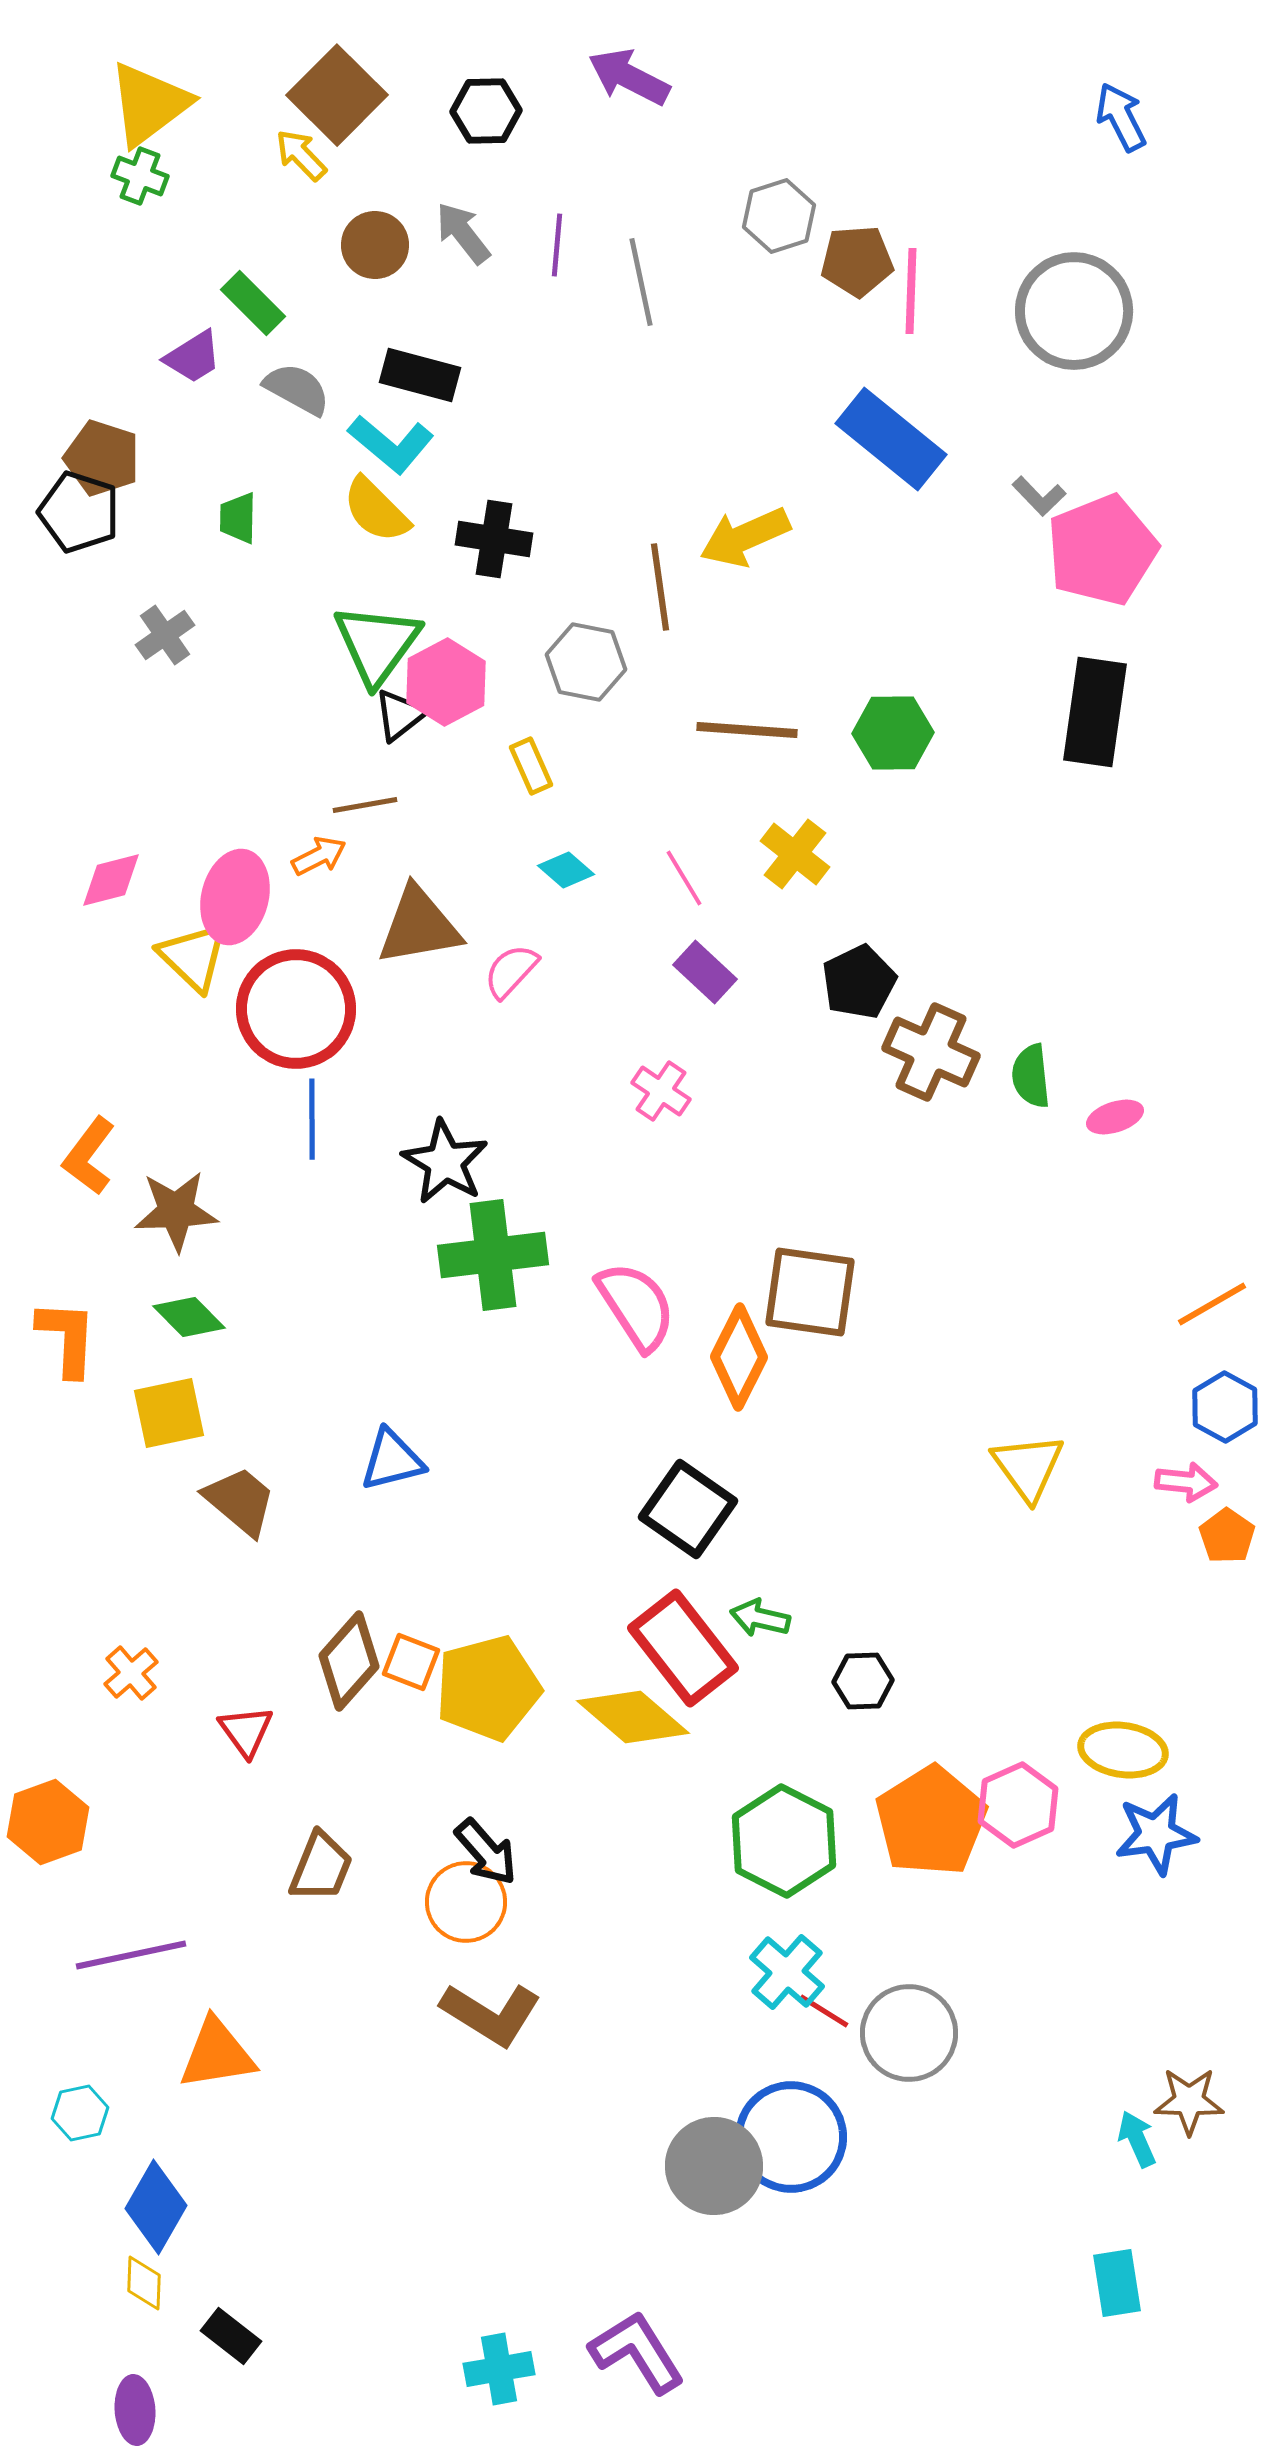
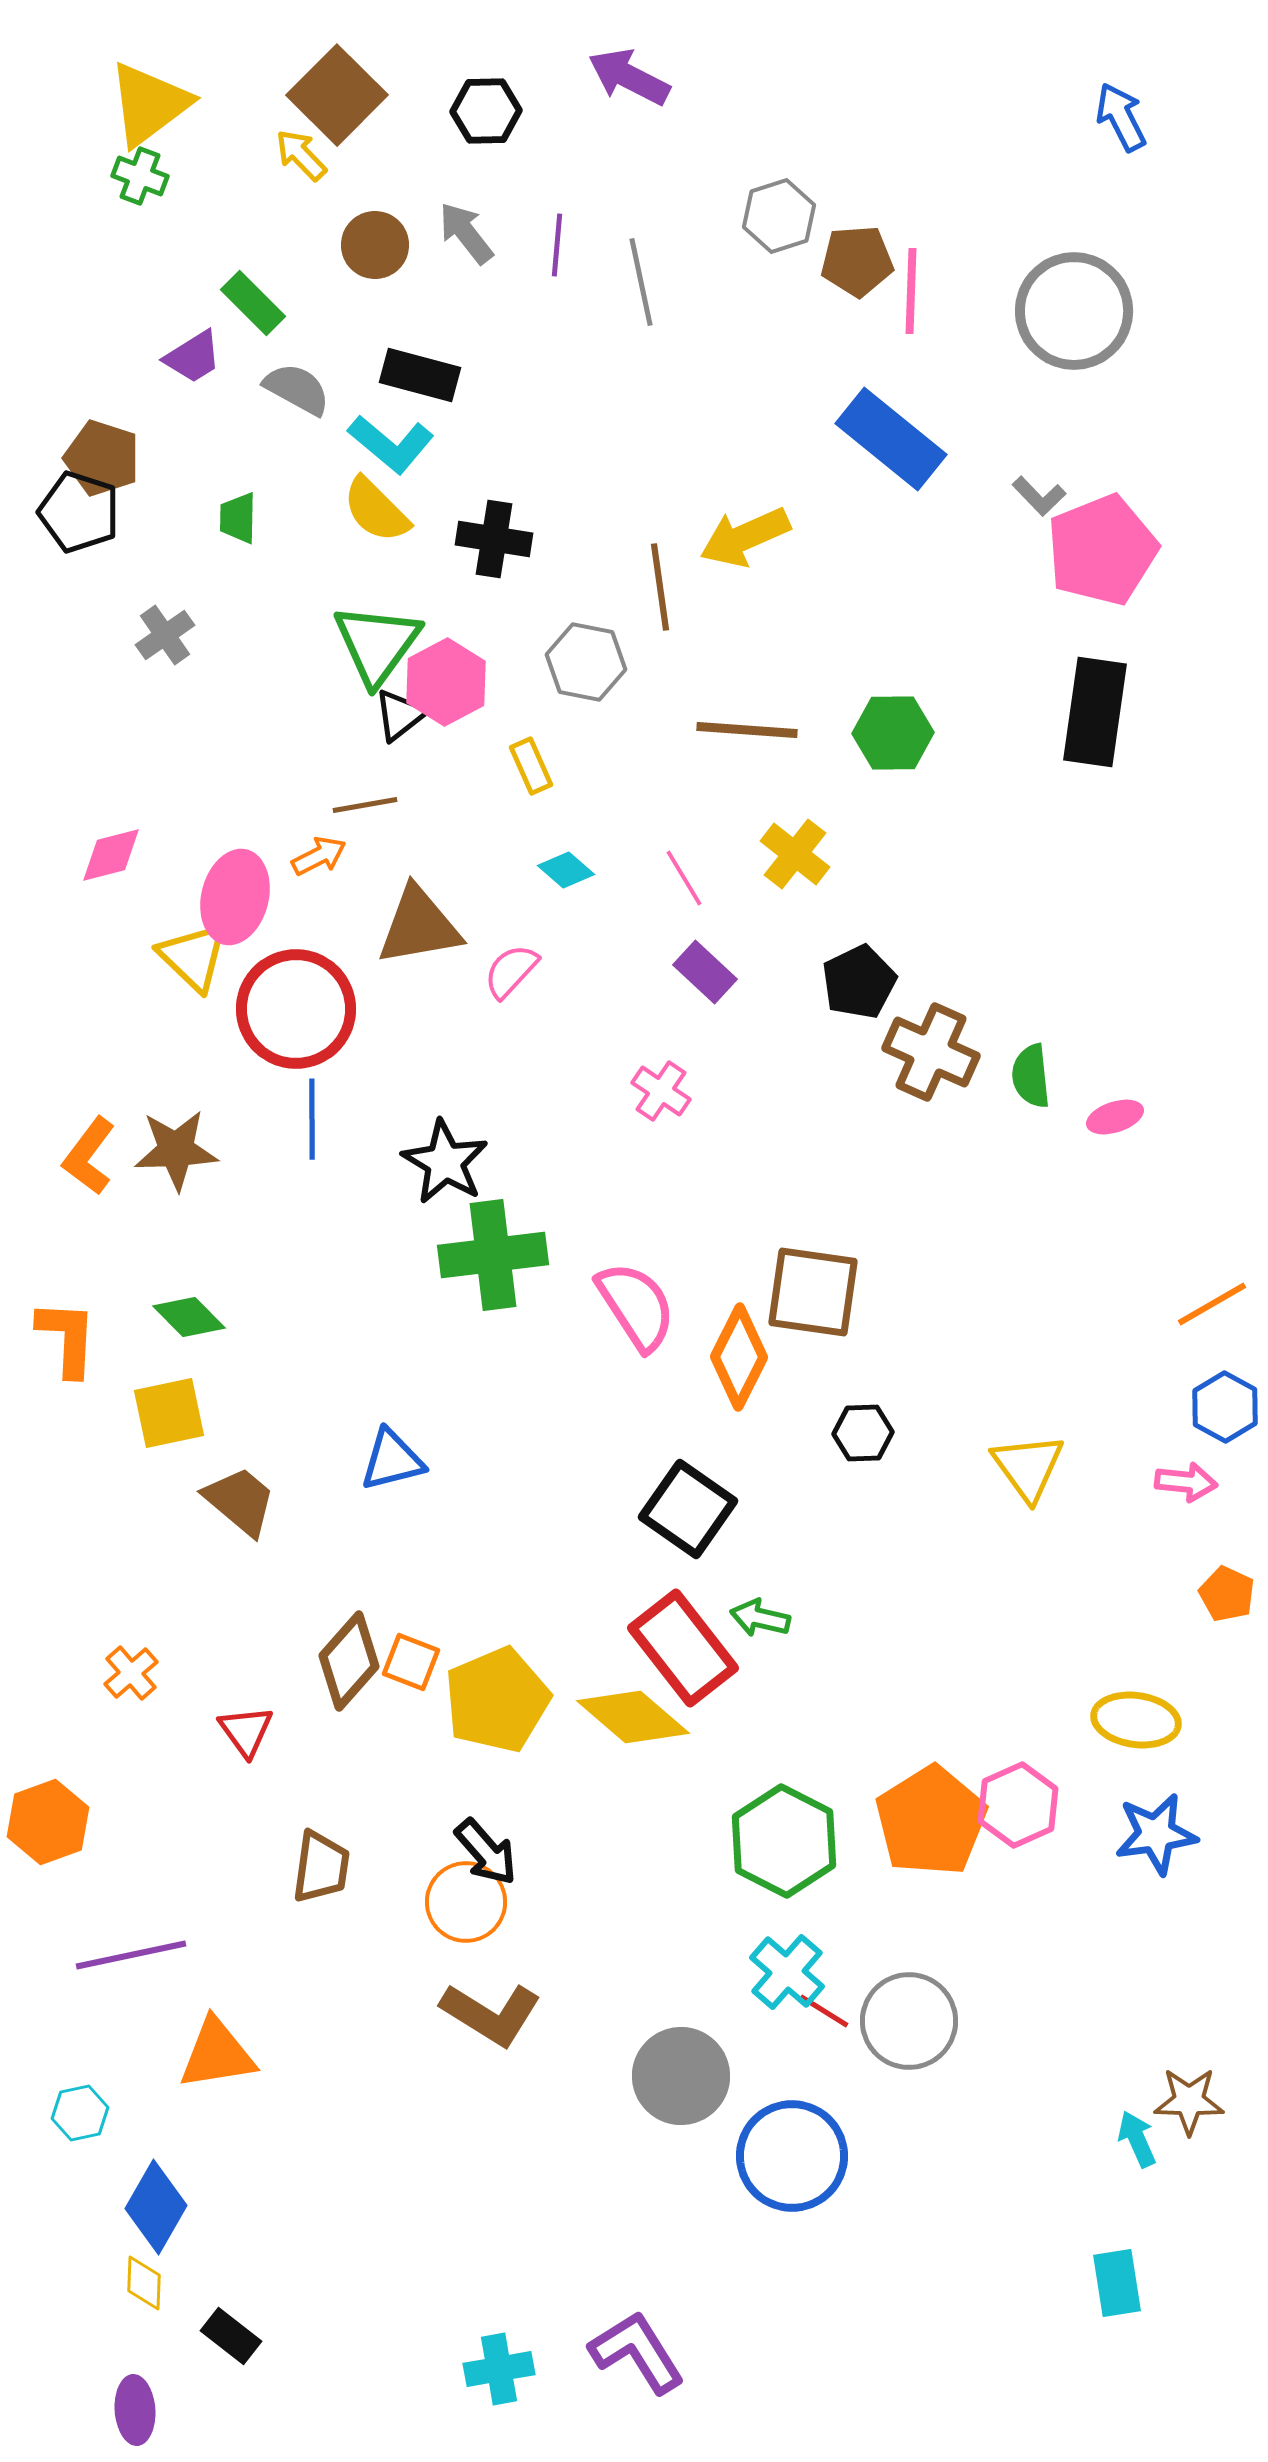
gray arrow at (463, 233): moved 3 px right
pink diamond at (111, 880): moved 25 px up
brown star at (176, 1211): moved 61 px up
brown square at (810, 1292): moved 3 px right
orange pentagon at (1227, 1536): moved 58 px down; rotated 10 degrees counterclockwise
black hexagon at (863, 1681): moved 248 px up
yellow pentagon at (488, 1688): moved 9 px right, 12 px down; rotated 8 degrees counterclockwise
yellow ellipse at (1123, 1750): moved 13 px right, 30 px up
brown trapezoid at (321, 1867): rotated 14 degrees counterclockwise
gray circle at (909, 2033): moved 12 px up
blue circle at (791, 2137): moved 1 px right, 19 px down
gray circle at (714, 2166): moved 33 px left, 90 px up
